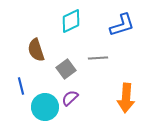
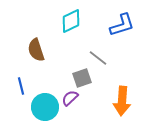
gray line: rotated 42 degrees clockwise
gray square: moved 16 px right, 9 px down; rotated 18 degrees clockwise
orange arrow: moved 4 px left, 3 px down
